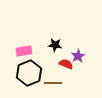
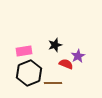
black star: rotated 24 degrees counterclockwise
